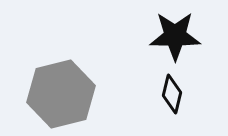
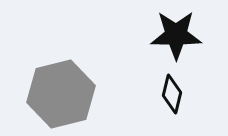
black star: moved 1 px right, 1 px up
